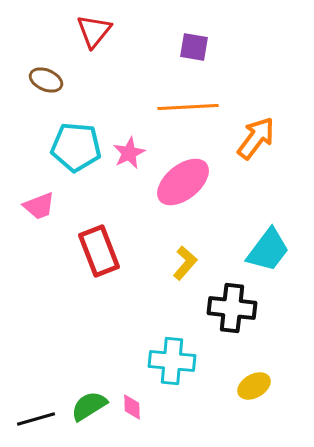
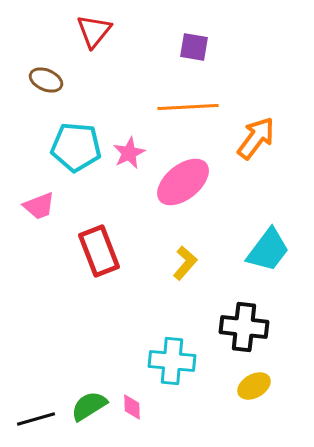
black cross: moved 12 px right, 19 px down
